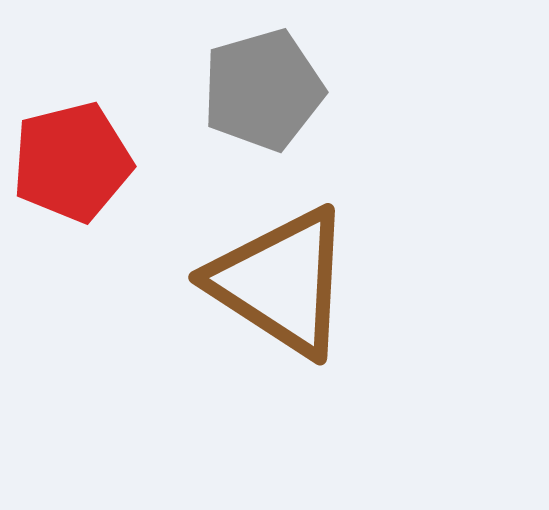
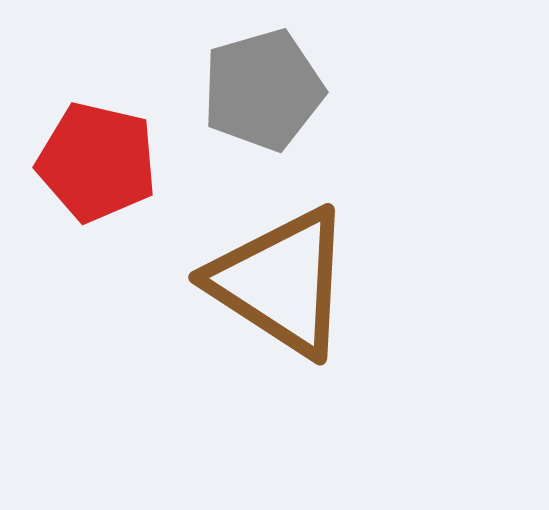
red pentagon: moved 25 px right; rotated 27 degrees clockwise
